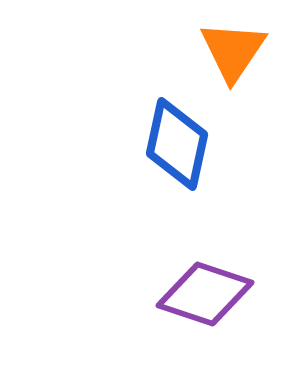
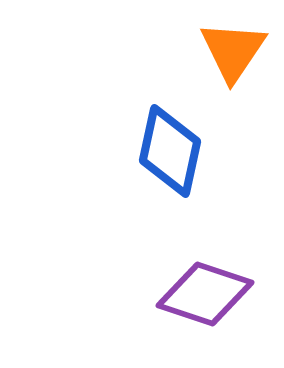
blue diamond: moved 7 px left, 7 px down
